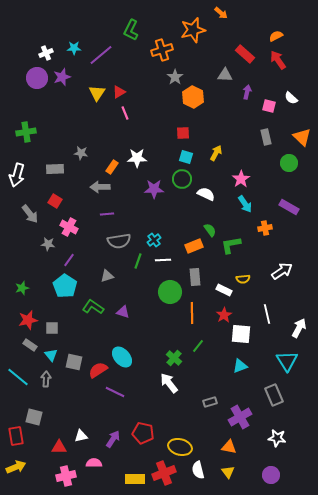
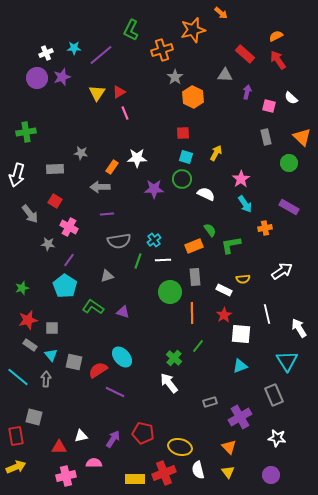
white arrow at (299, 328): rotated 60 degrees counterclockwise
orange triangle at (229, 447): rotated 35 degrees clockwise
